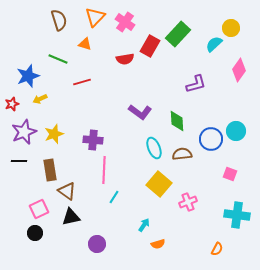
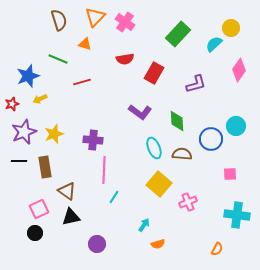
red rectangle at (150, 46): moved 4 px right, 27 px down
cyan circle at (236, 131): moved 5 px up
brown semicircle at (182, 154): rotated 12 degrees clockwise
brown rectangle at (50, 170): moved 5 px left, 3 px up
pink square at (230, 174): rotated 24 degrees counterclockwise
